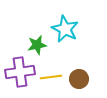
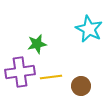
cyan star: moved 24 px right
green star: moved 1 px up
brown circle: moved 2 px right, 7 px down
